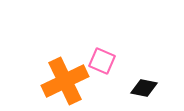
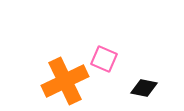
pink square: moved 2 px right, 2 px up
